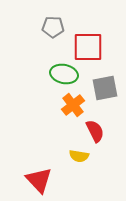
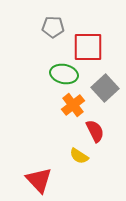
gray square: rotated 32 degrees counterclockwise
yellow semicircle: rotated 24 degrees clockwise
